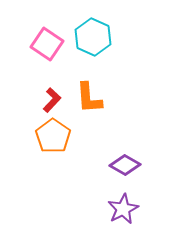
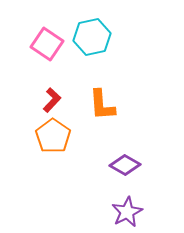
cyan hexagon: moved 1 px left; rotated 24 degrees clockwise
orange L-shape: moved 13 px right, 7 px down
purple star: moved 4 px right, 3 px down
